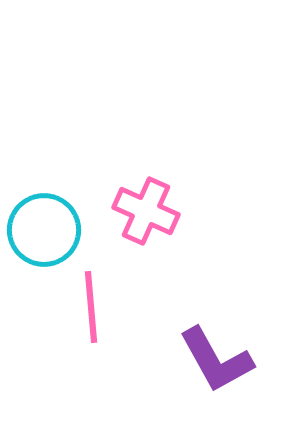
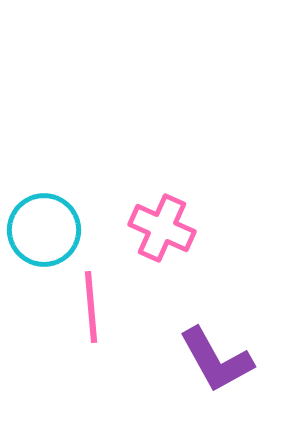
pink cross: moved 16 px right, 17 px down
